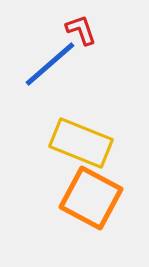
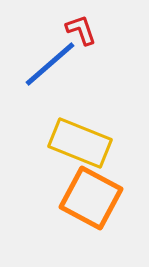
yellow rectangle: moved 1 px left
